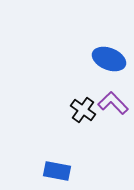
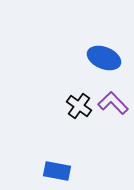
blue ellipse: moved 5 px left, 1 px up
black cross: moved 4 px left, 4 px up
